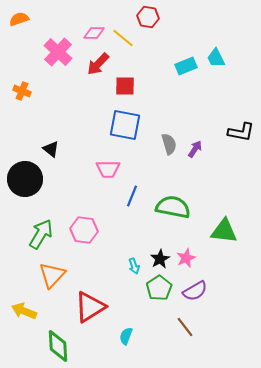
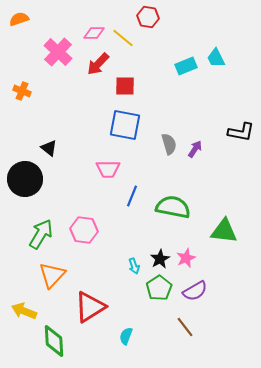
black triangle: moved 2 px left, 1 px up
green diamond: moved 4 px left, 5 px up
